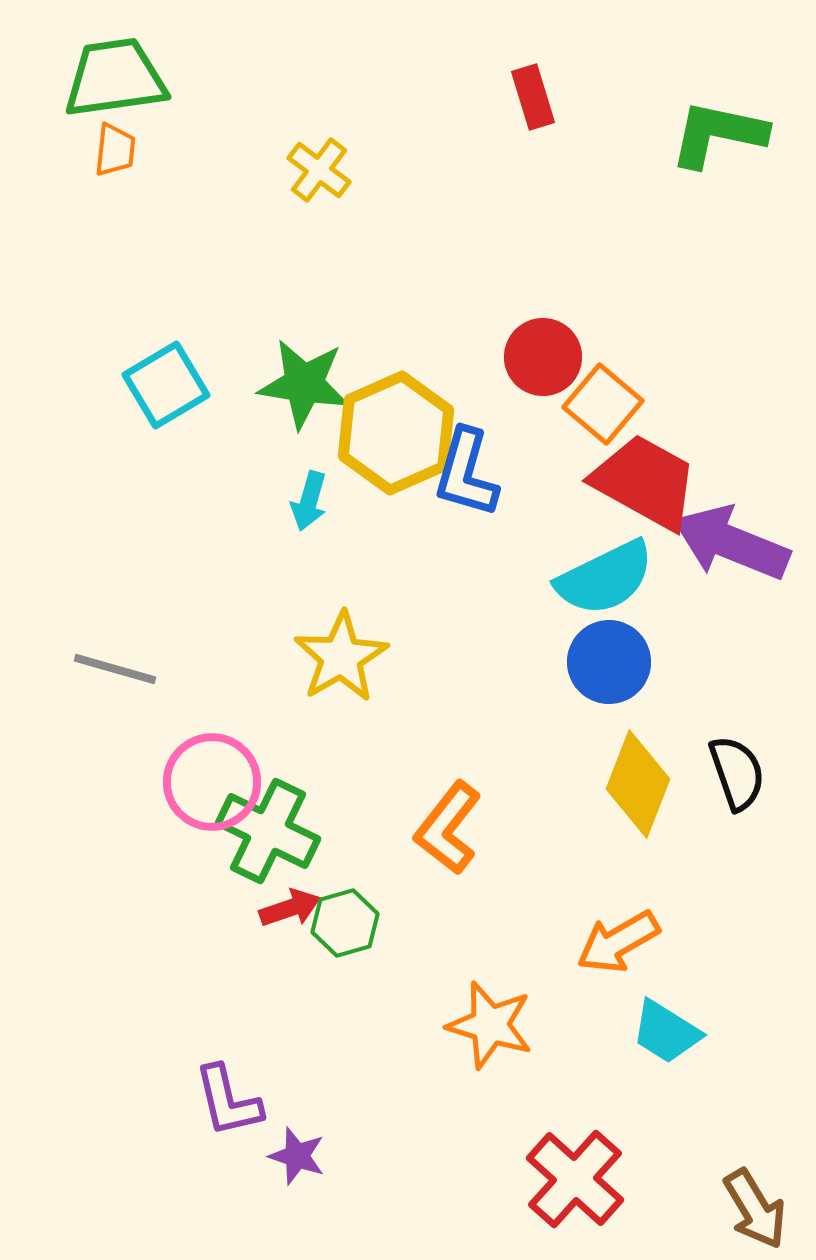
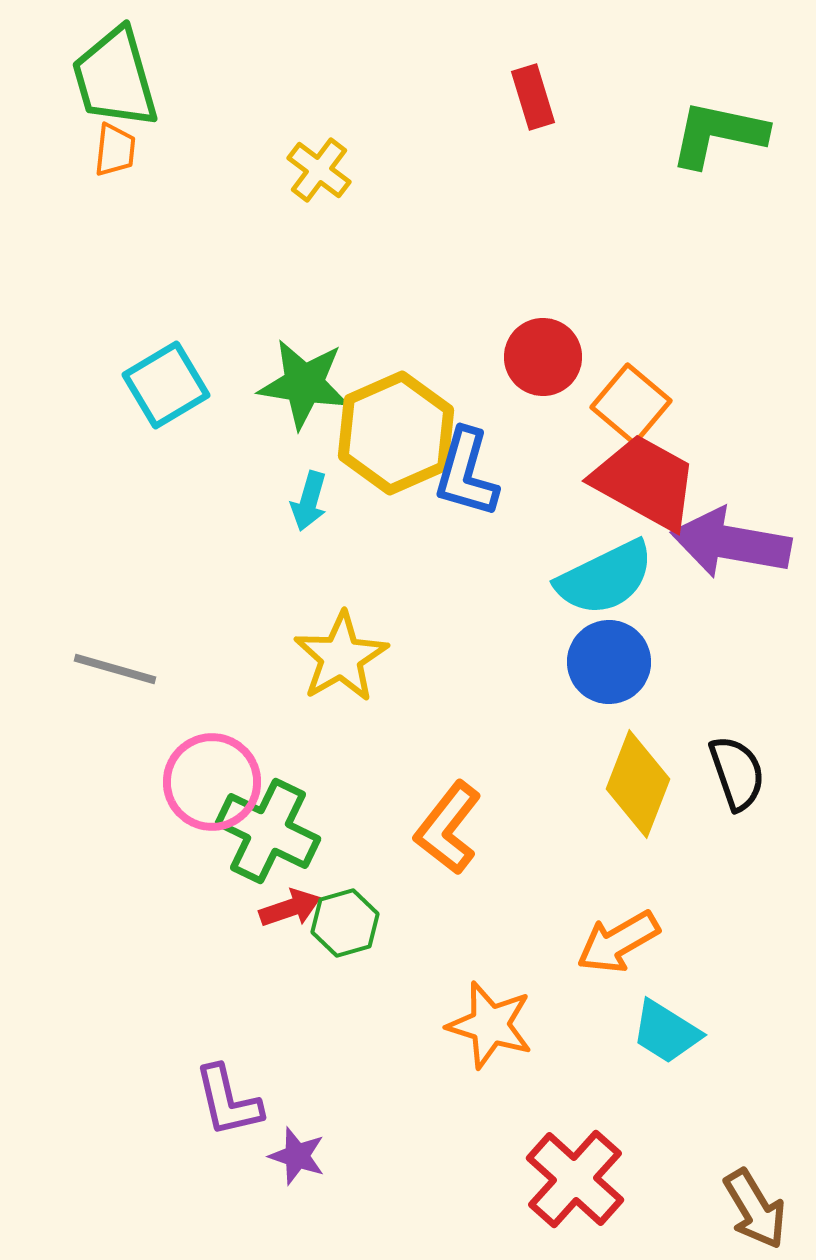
green trapezoid: rotated 98 degrees counterclockwise
orange square: moved 28 px right
purple arrow: rotated 12 degrees counterclockwise
